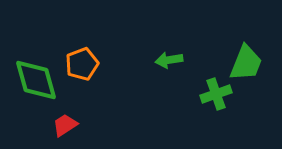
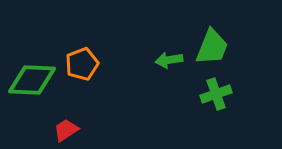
green trapezoid: moved 34 px left, 16 px up
green diamond: moved 4 px left; rotated 72 degrees counterclockwise
red trapezoid: moved 1 px right, 5 px down
